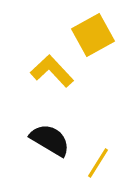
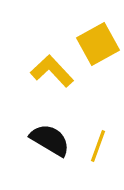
yellow square: moved 5 px right, 9 px down
yellow line: moved 17 px up; rotated 12 degrees counterclockwise
